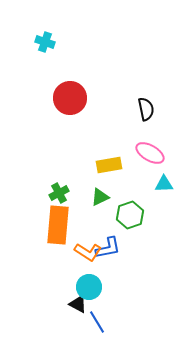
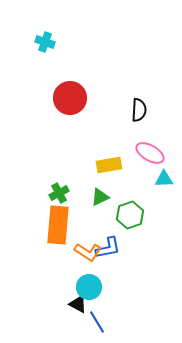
black semicircle: moved 7 px left, 1 px down; rotated 15 degrees clockwise
cyan triangle: moved 5 px up
